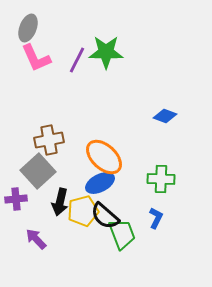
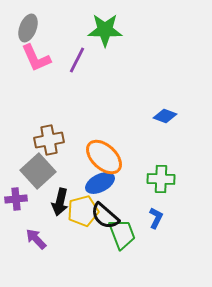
green star: moved 1 px left, 22 px up
